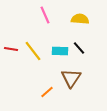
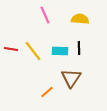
black line: rotated 40 degrees clockwise
